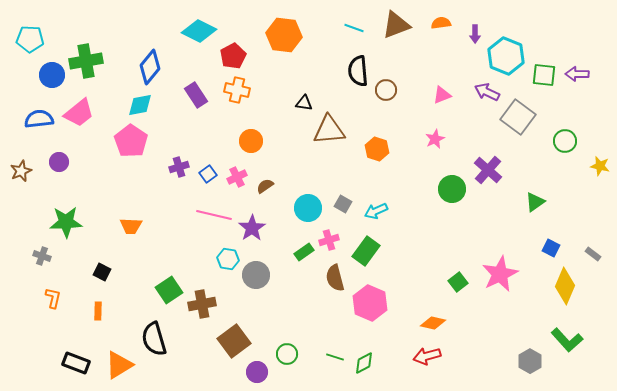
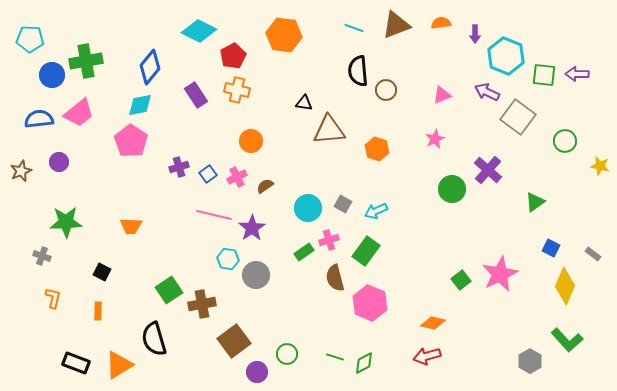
green square at (458, 282): moved 3 px right, 2 px up
